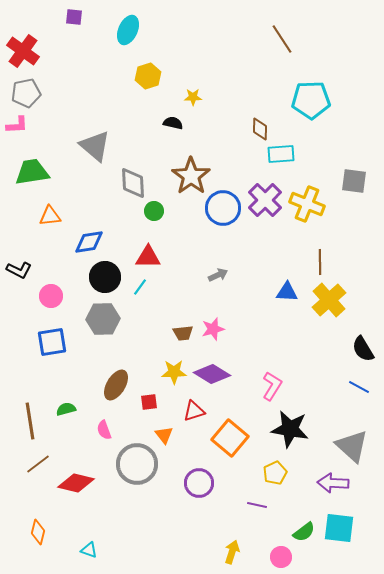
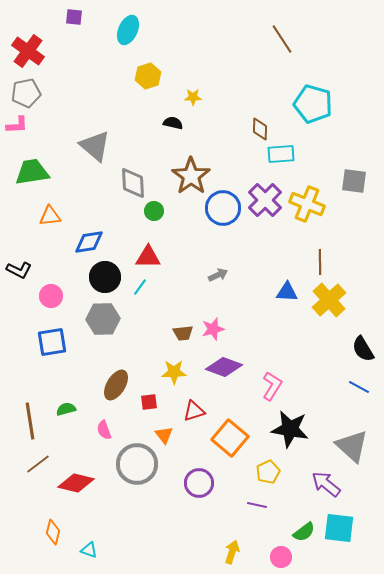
red cross at (23, 51): moved 5 px right
cyan pentagon at (311, 100): moved 2 px right, 4 px down; rotated 18 degrees clockwise
purple diamond at (212, 374): moved 12 px right, 7 px up; rotated 12 degrees counterclockwise
yellow pentagon at (275, 473): moved 7 px left, 1 px up
purple arrow at (333, 483): moved 7 px left, 1 px down; rotated 36 degrees clockwise
orange diamond at (38, 532): moved 15 px right
